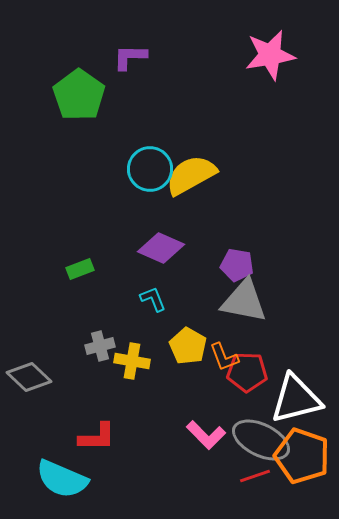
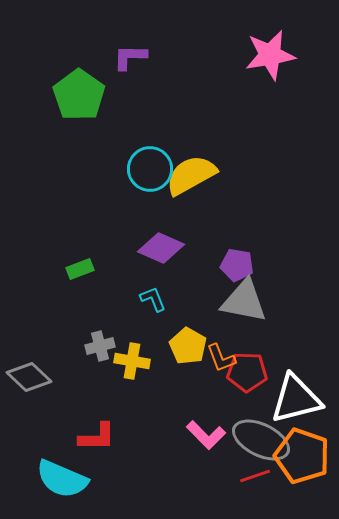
orange L-shape: moved 3 px left, 1 px down
